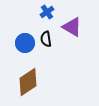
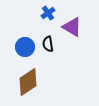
blue cross: moved 1 px right, 1 px down
black semicircle: moved 2 px right, 5 px down
blue circle: moved 4 px down
